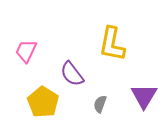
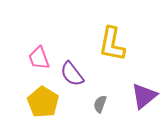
pink trapezoid: moved 13 px right, 7 px down; rotated 45 degrees counterclockwise
purple triangle: rotated 20 degrees clockwise
